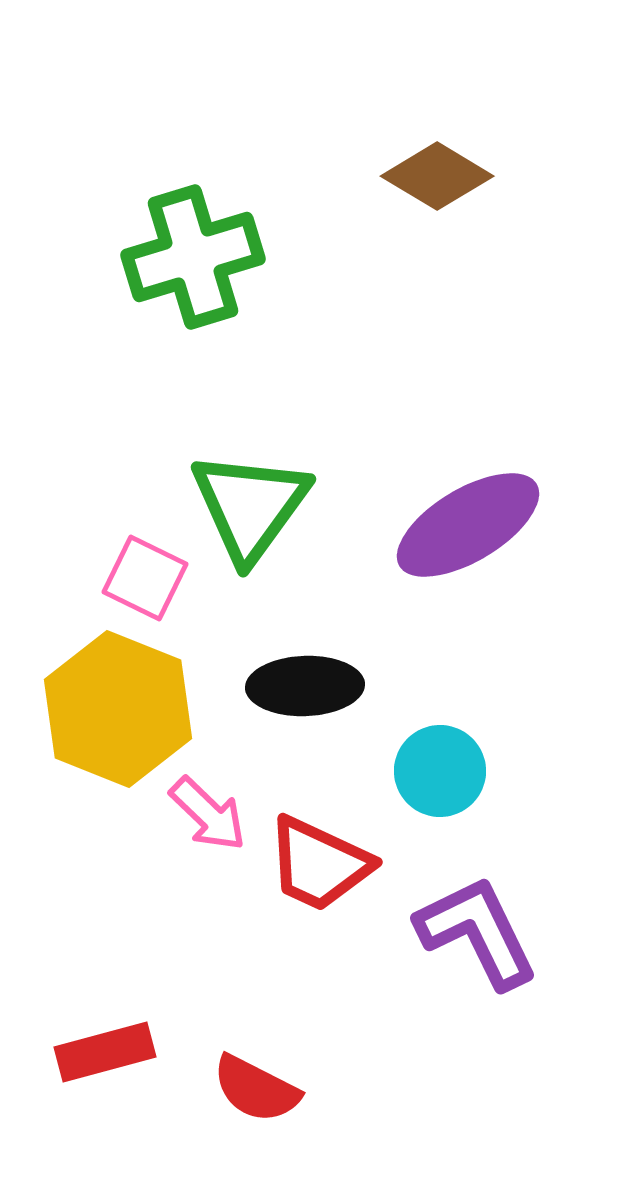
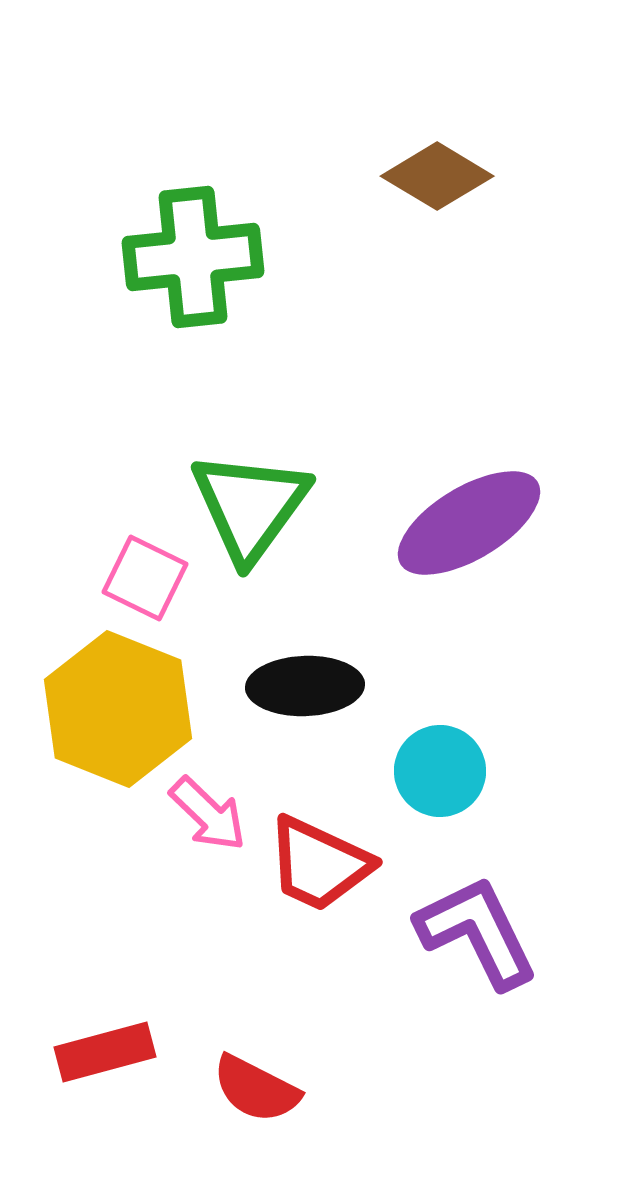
green cross: rotated 11 degrees clockwise
purple ellipse: moved 1 px right, 2 px up
